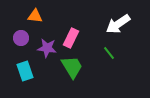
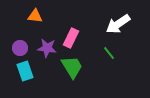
purple circle: moved 1 px left, 10 px down
